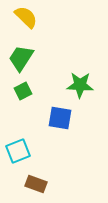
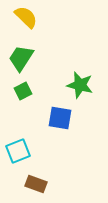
green star: rotated 12 degrees clockwise
